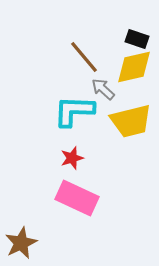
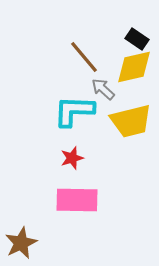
black rectangle: rotated 15 degrees clockwise
pink rectangle: moved 2 px down; rotated 24 degrees counterclockwise
